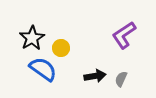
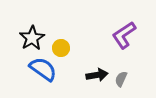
black arrow: moved 2 px right, 1 px up
